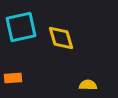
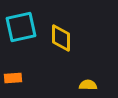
yellow diamond: rotated 16 degrees clockwise
